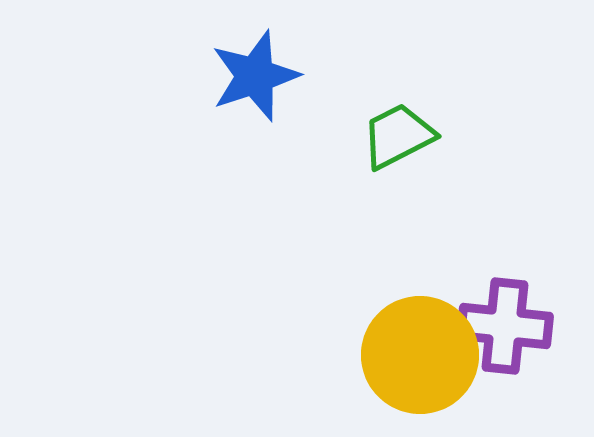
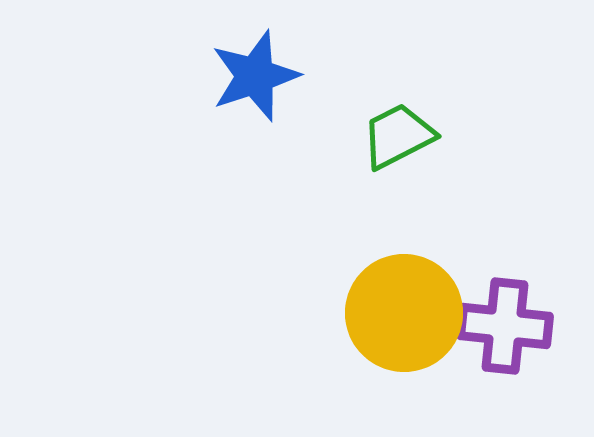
yellow circle: moved 16 px left, 42 px up
